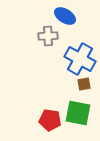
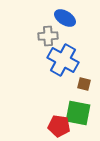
blue ellipse: moved 2 px down
blue cross: moved 17 px left, 1 px down
brown square: rotated 24 degrees clockwise
red pentagon: moved 9 px right, 6 px down
